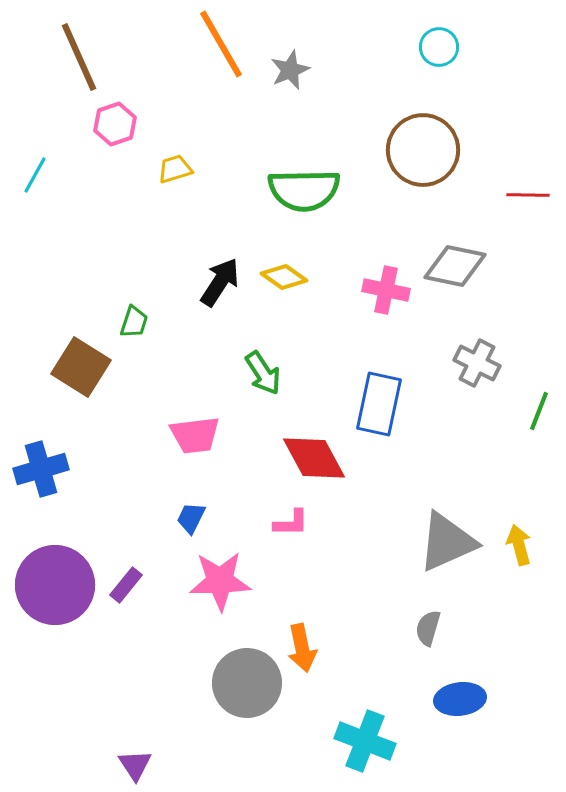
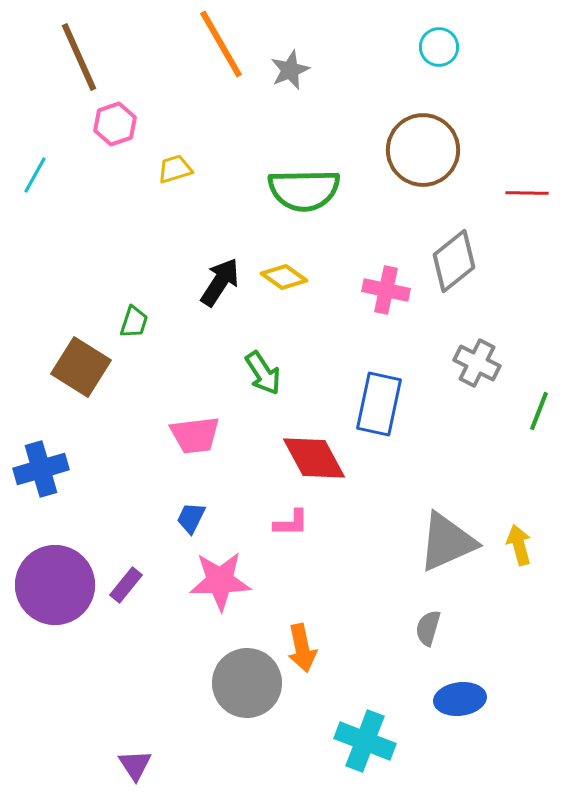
red line: moved 1 px left, 2 px up
gray diamond: moved 1 px left, 5 px up; rotated 50 degrees counterclockwise
